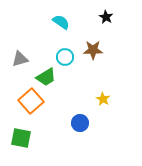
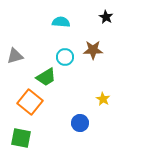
cyan semicircle: rotated 30 degrees counterclockwise
gray triangle: moved 5 px left, 3 px up
orange square: moved 1 px left, 1 px down; rotated 10 degrees counterclockwise
